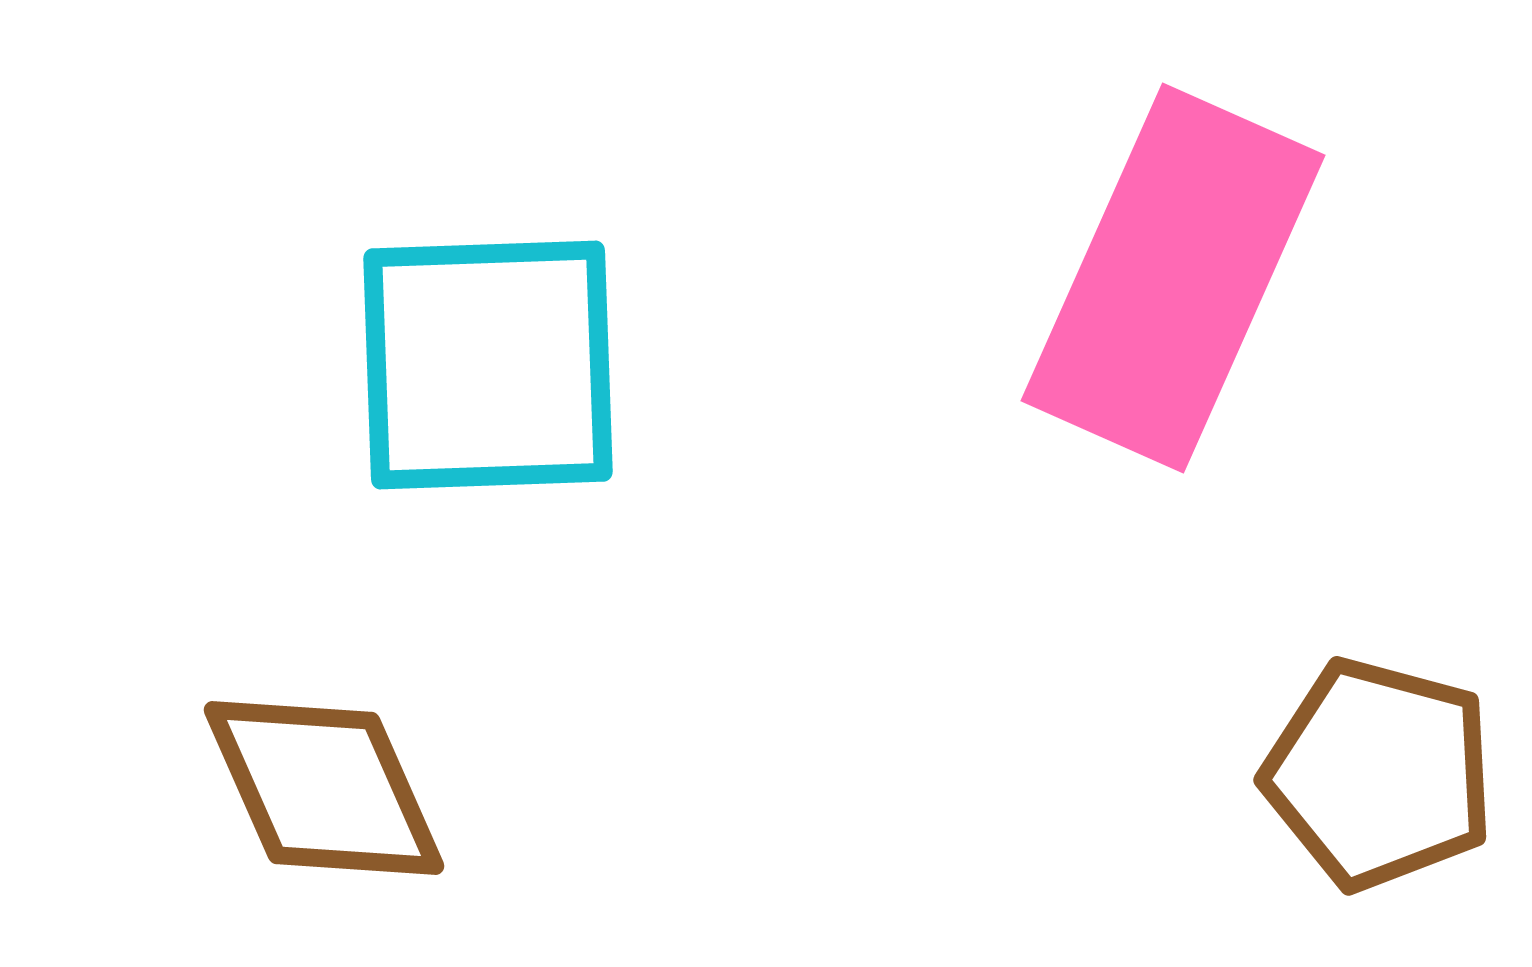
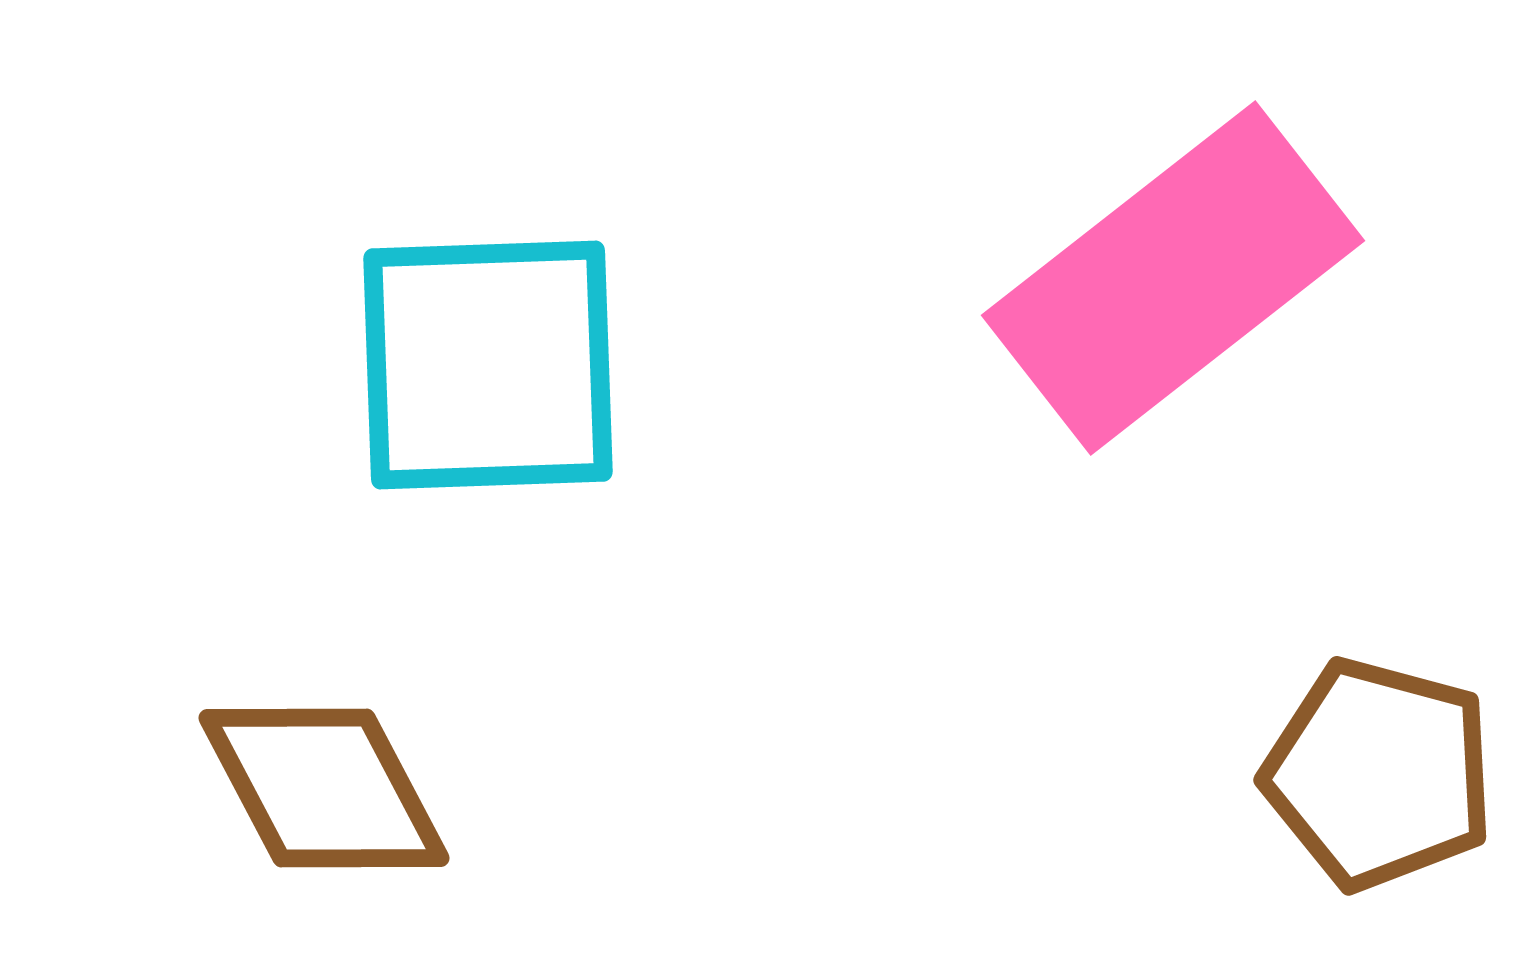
pink rectangle: rotated 28 degrees clockwise
brown diamond: rotated 4 degrees counterclockwise
